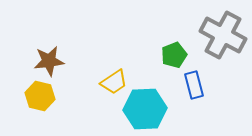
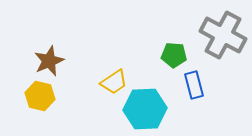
green pentagon: rotated 25 degrees clockwise
brown star: rotated 16 degrees counterclockwise
